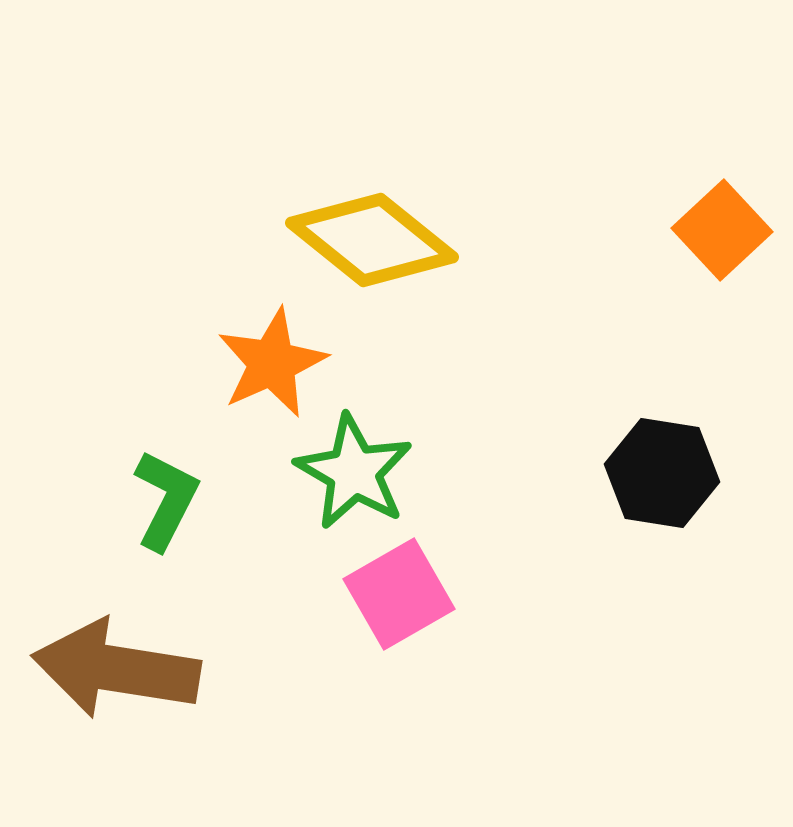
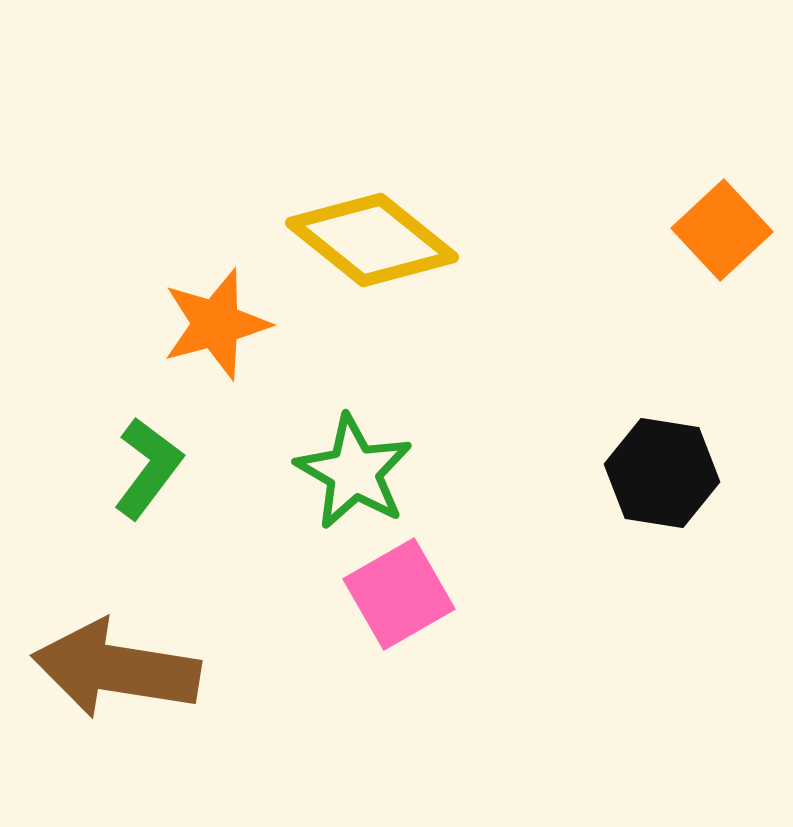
orange star: moved 56 px left, 39 px up; rotated 9 degrees clockwise
green L-shape: moved 18 px left, 32 px up; rotated 10 degrees clockwise
